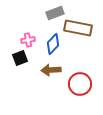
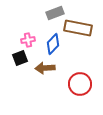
brown arrow: moved 6 px left, 2 px up
